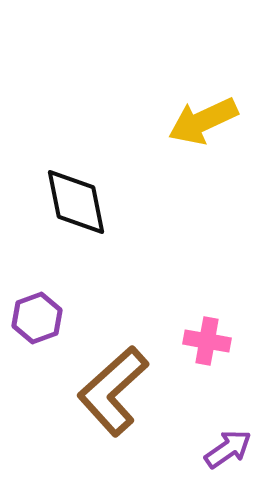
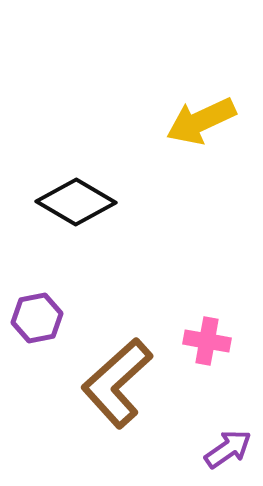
yellow arrow: moved 2 px left
black diamond: rotated 48 degrees counterclockwise
purple hexagon: rotated 9 degrees clockwise
brown L-shape: moved 4 px right, 8 px up
